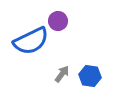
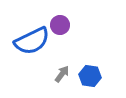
purple circle: moved 2 px right, 4 px down
blue semicircle: moved 1 px right
